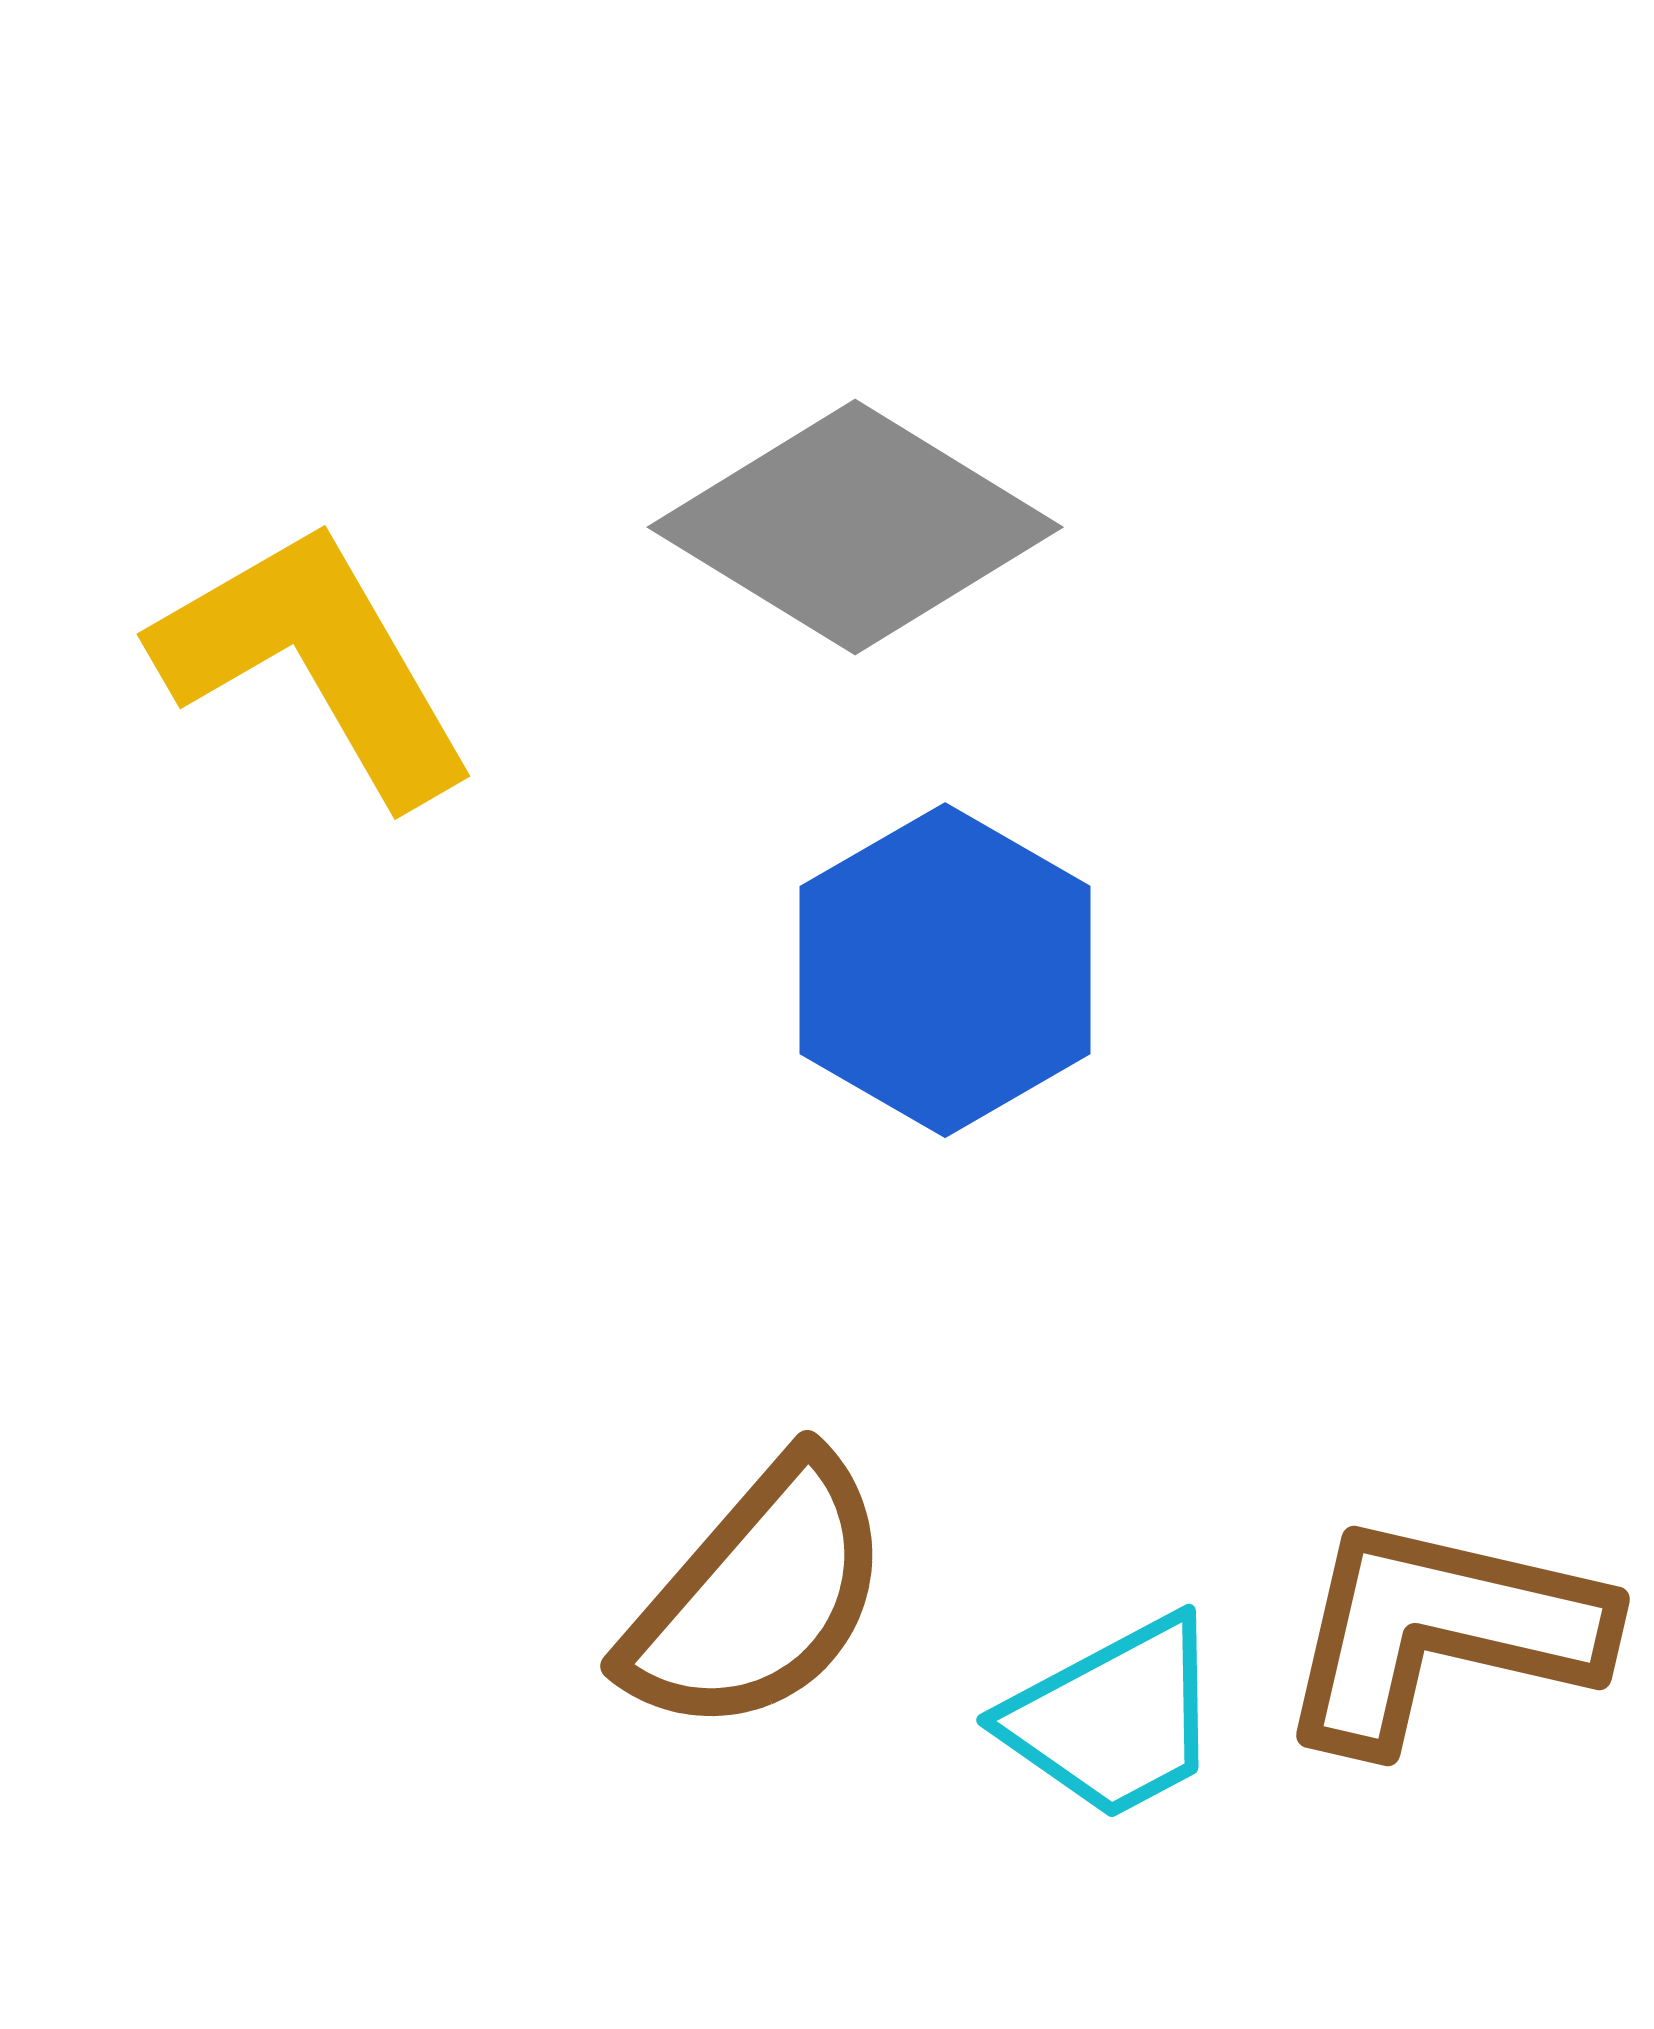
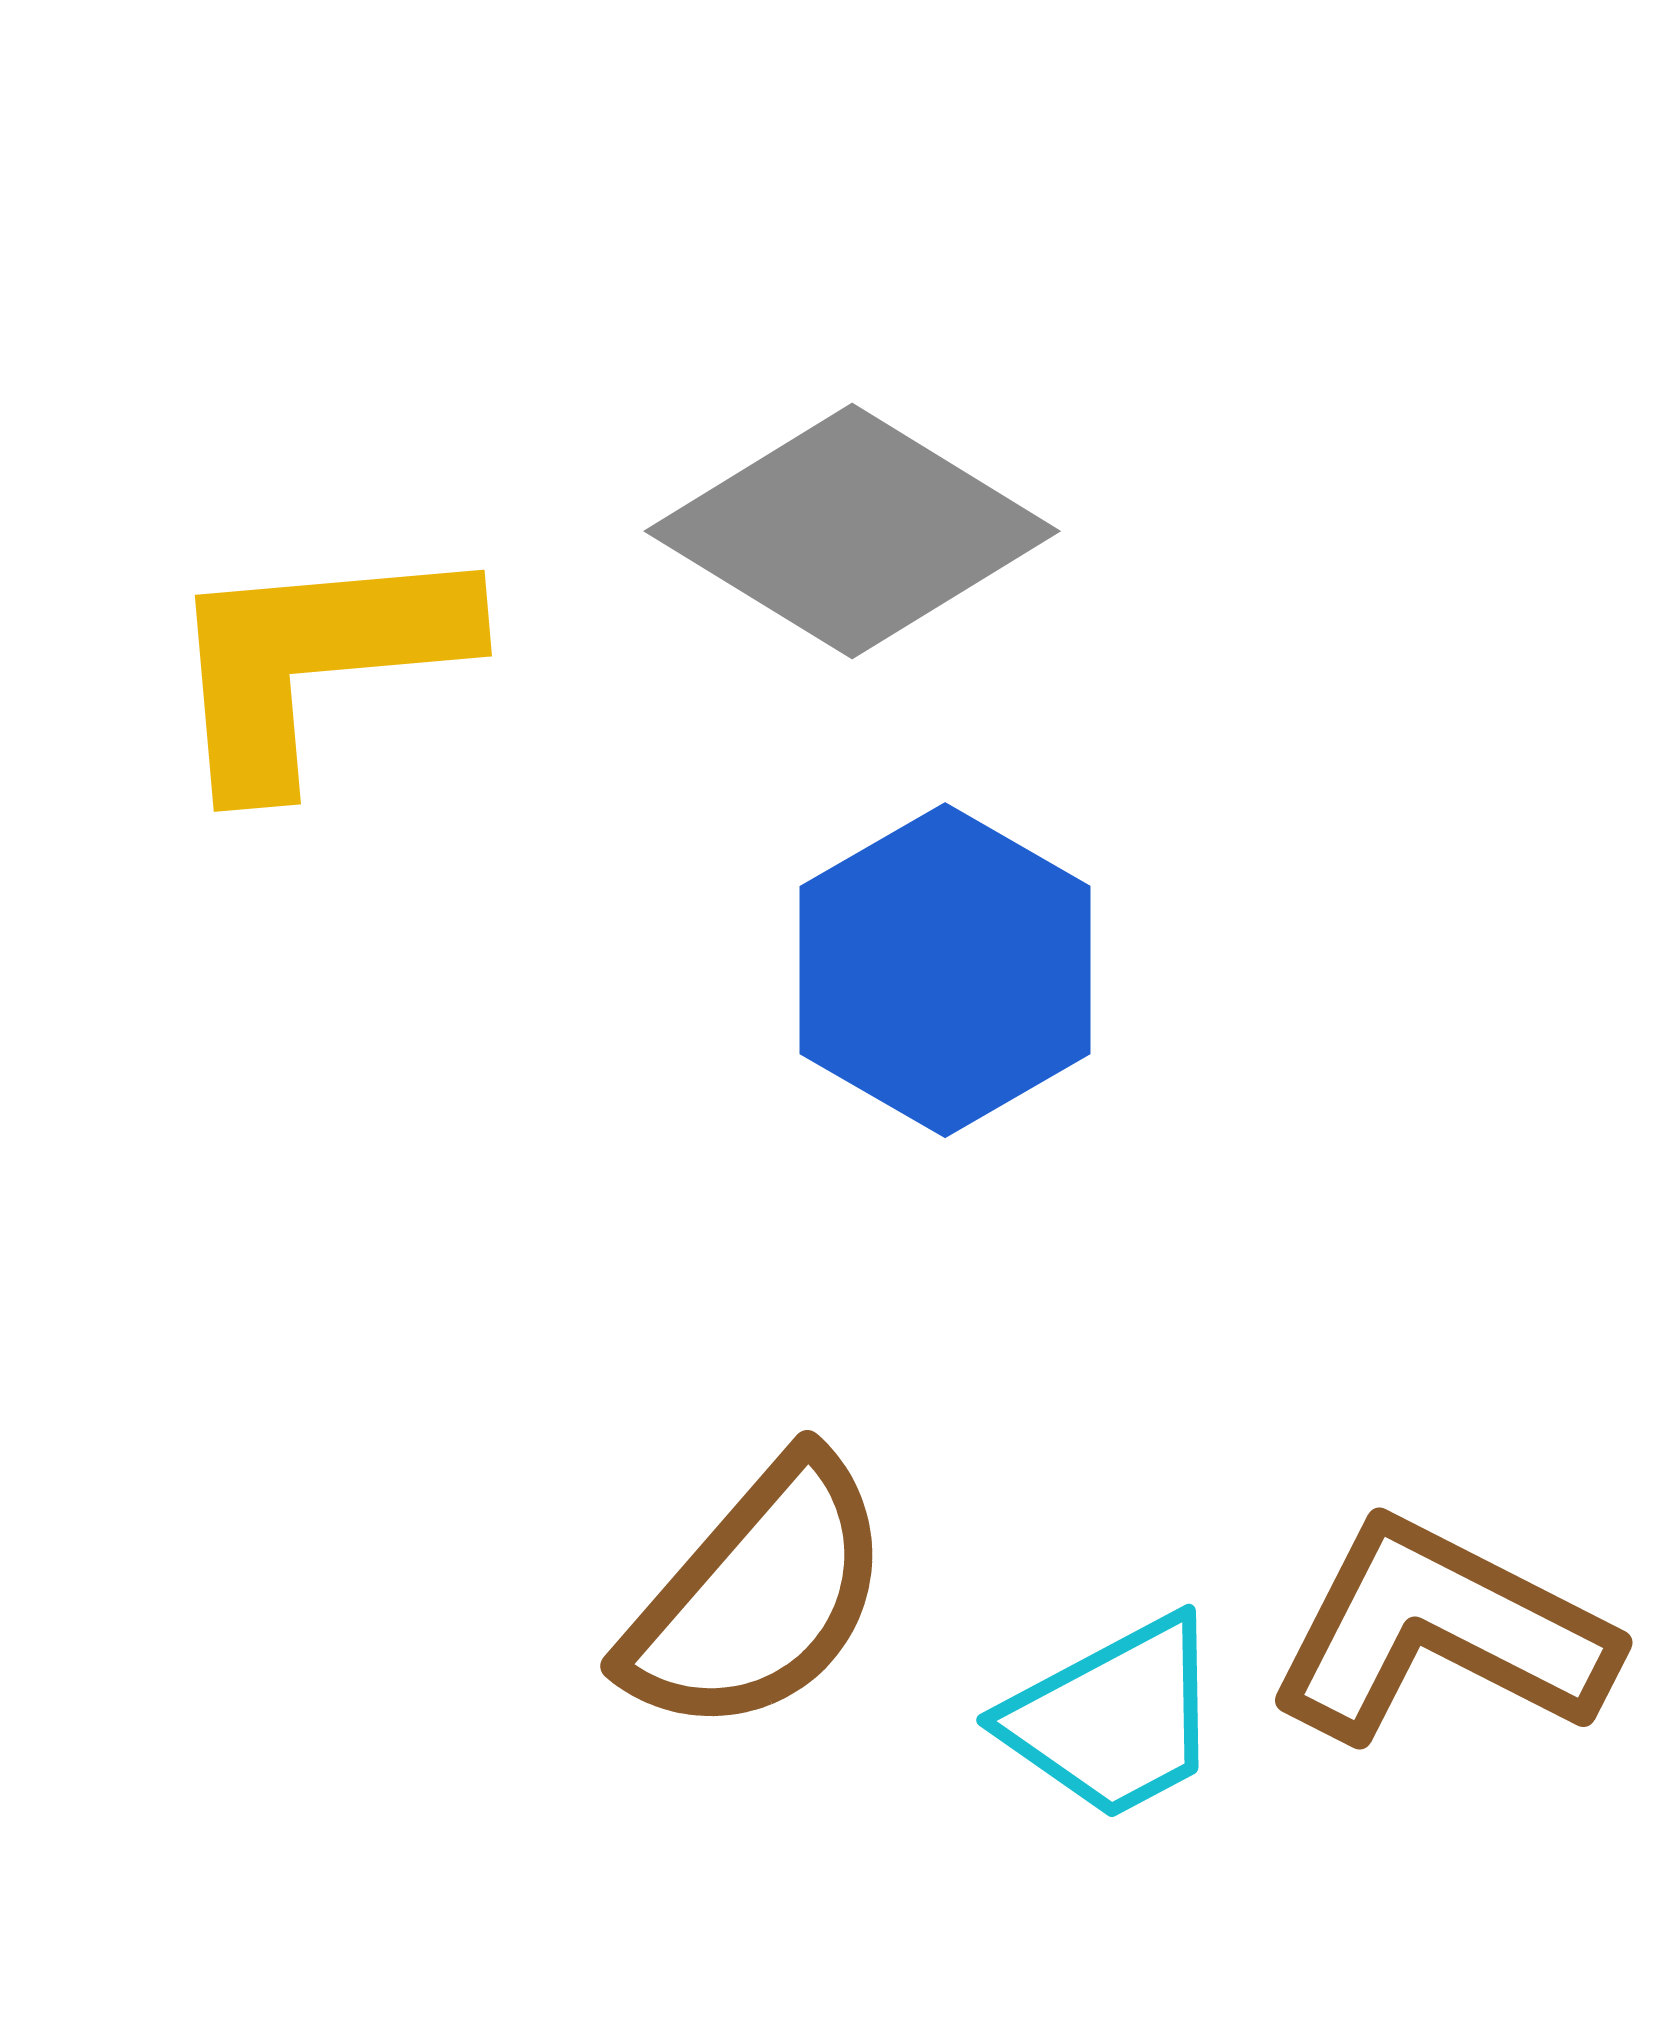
gray diamond: moved 3 px left, 4 px down
yellow L-shape: rotated 65 degrees counterclockwise
brown L-shape: rotated 14 degrees clockwise
